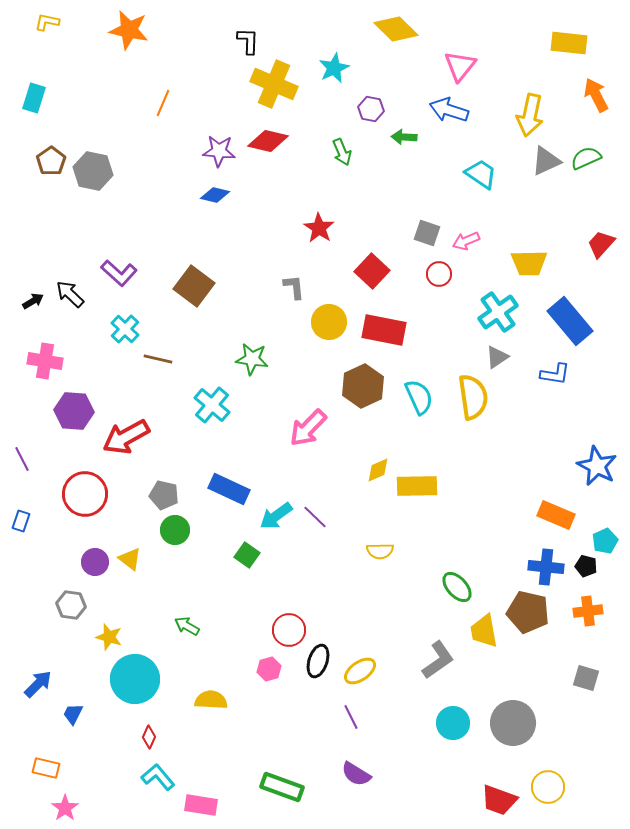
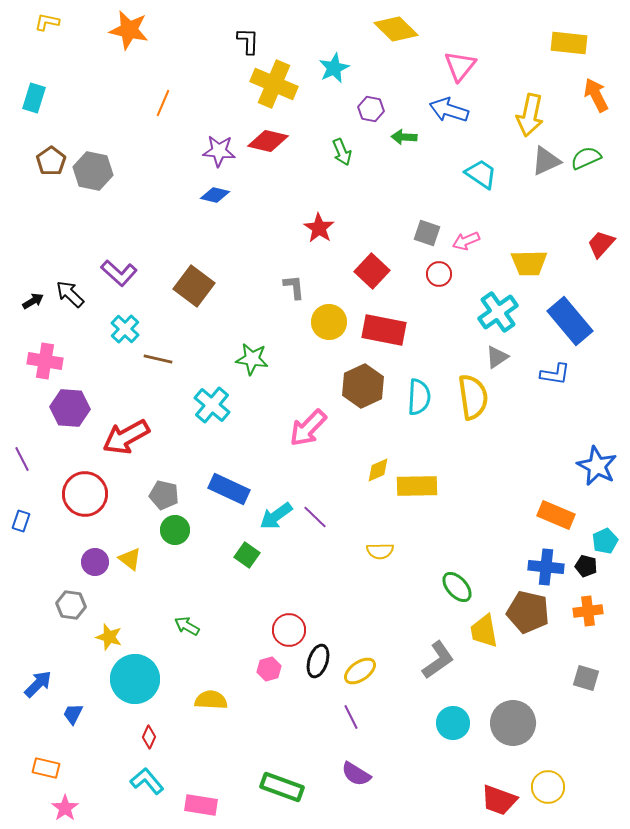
cyan semicircle at (419, 397): rotated 27 degrees clockwise
purple hexagon at (74, 411): moved 4 px left, 3 px up
cyan L-shape at (158, 777): moved 11 px left, 4 px down
